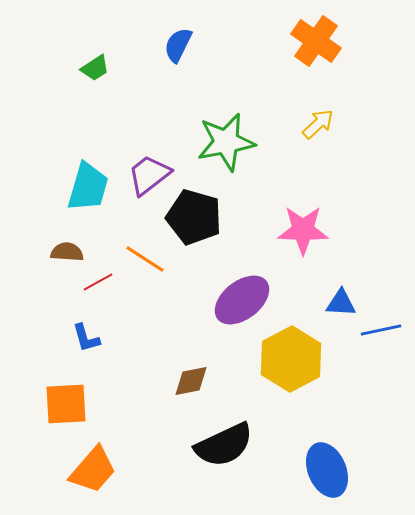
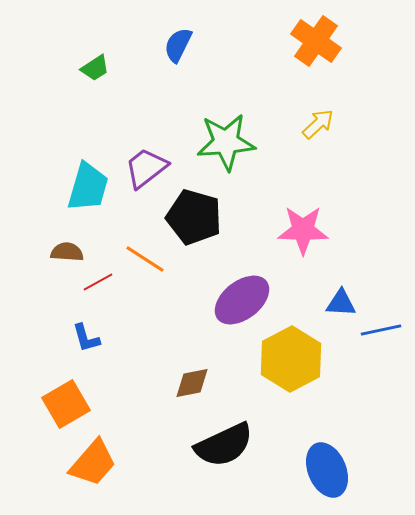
green star: rotated 6 degrees clockwise
purple trapezoid: moved 3 px left, 7 px up
brown diamond: moved 1 px right, 2 px down
orange square: rotated 27 degrees counterclockwise
orange trapezoid: moved 7 px up
